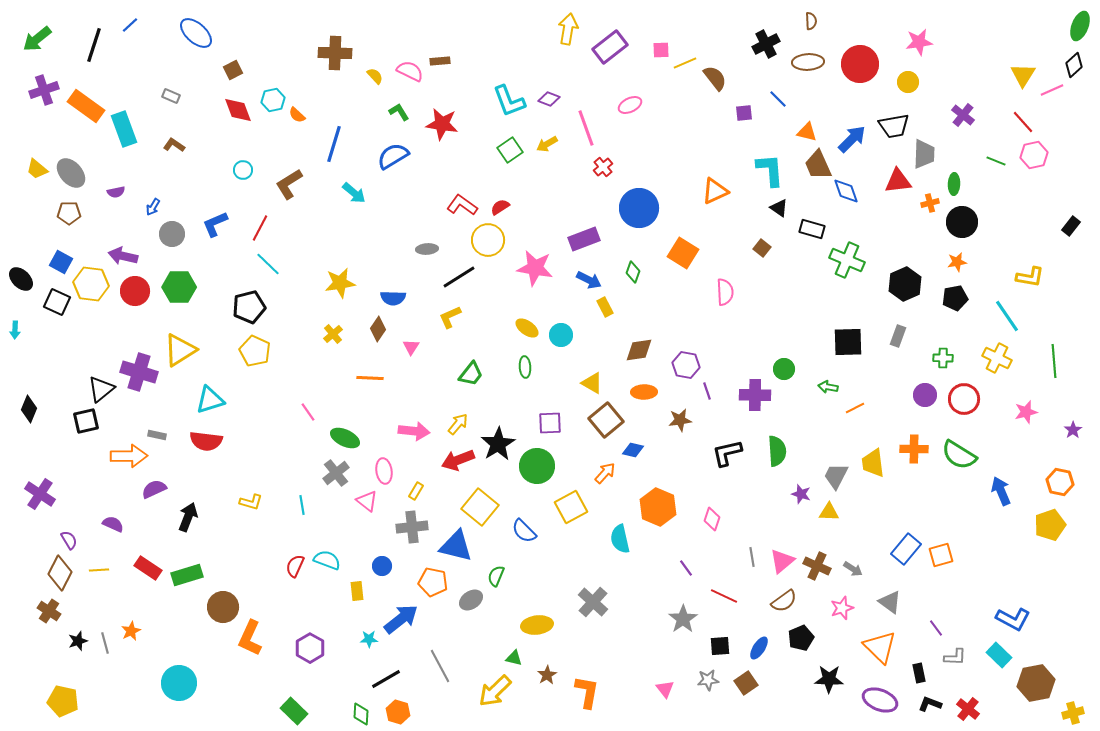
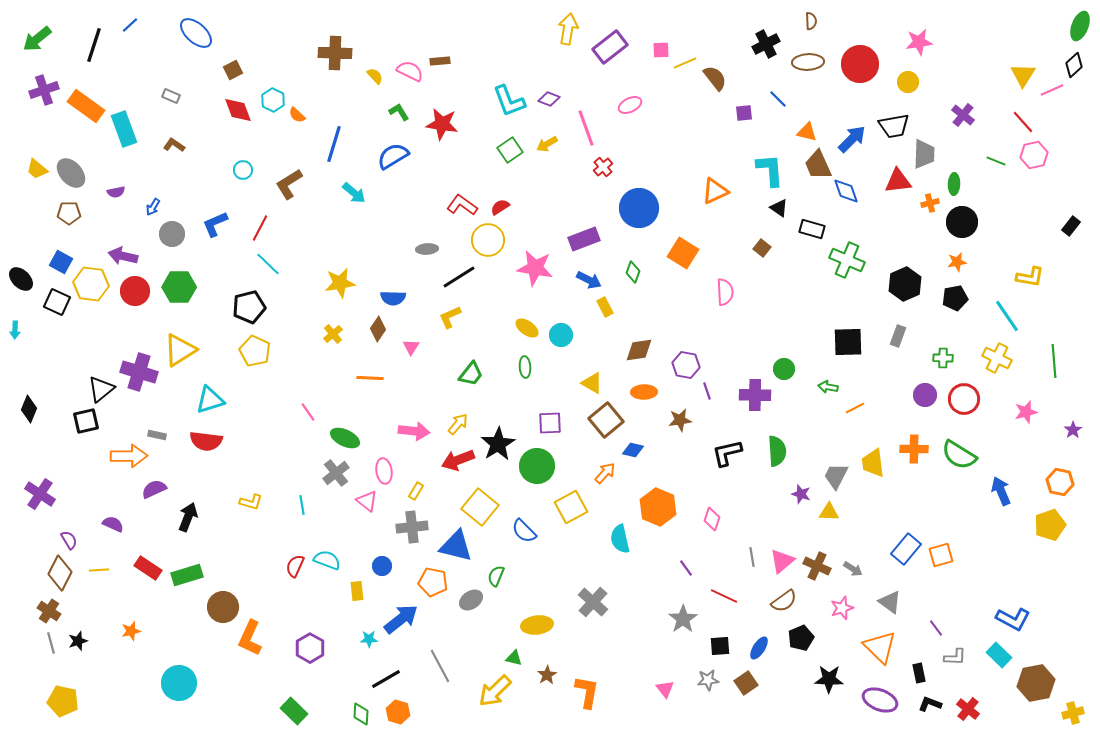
cyan hexagon at (273, 100): rotated 20 degrees counterclockwise
orange star at (131, 631): rotated 12 degrees clockwise
gray line at (105, 643): moved 54 px left
